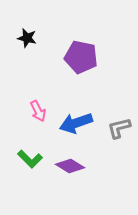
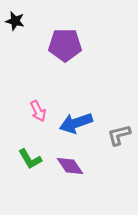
black star: moved 12 px left, 17 px up
purple pentagon: moved 16 px left, 12 px up; rotated 12 degrees counterclockwise
gray L-shape: moved 7 px down
green L-shape: rotated 15 degrees clockwise
purple diamond: rotated 24 degrees clockwise
